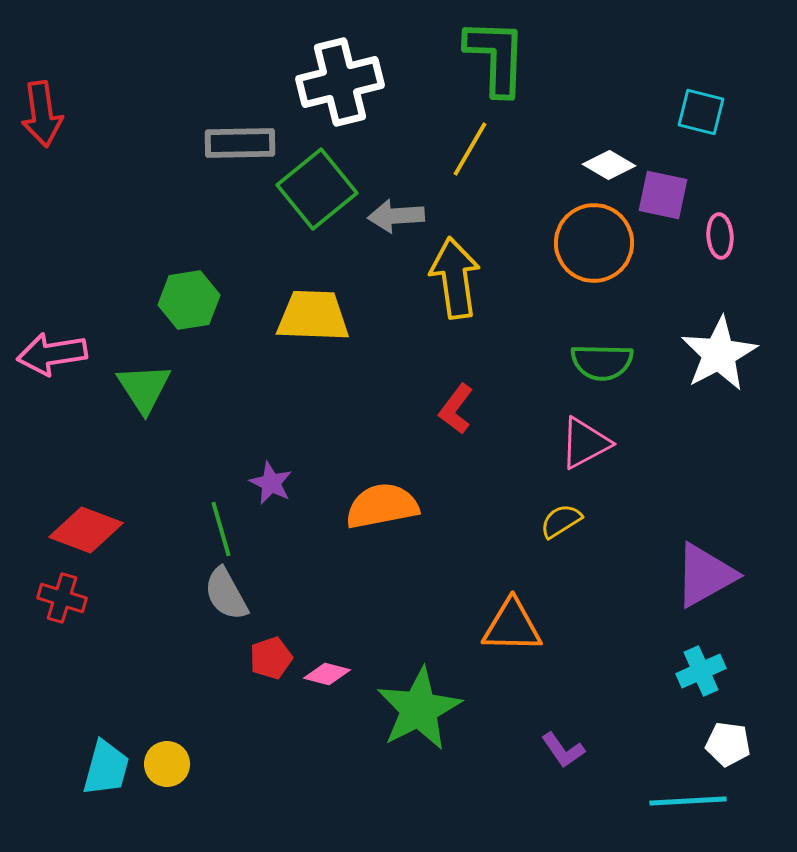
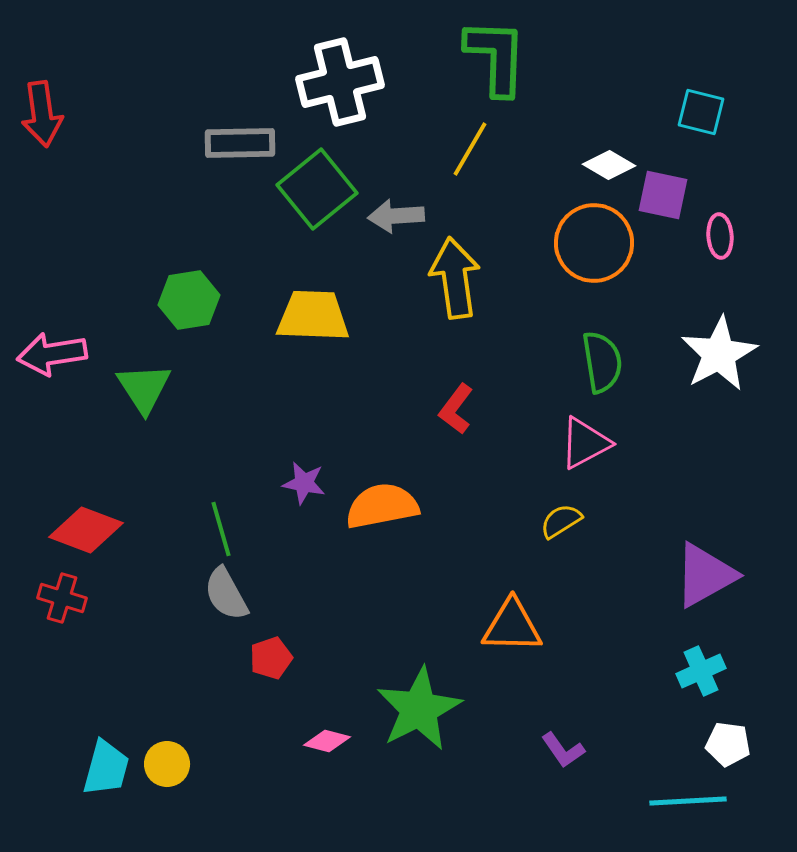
green semicircle: rotated 100 degrees counterclockwise
purple star: moved 33 px right; rotated 15 degrees counterclockwise
pink diamond: moved 67 px down
